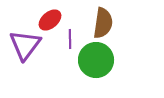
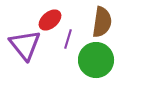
brown semicircle: moved 1 px left, 1 px up
purple line: moved 2 px left; rotated 18 degrees clockwise
purple triangle: rotated 16 degrees counterclockwise
